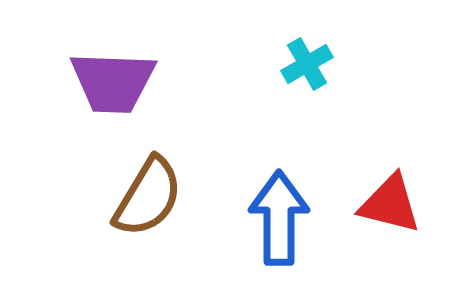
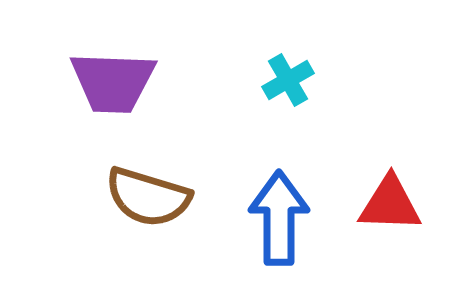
cyan cross: moved 19 px left, 16 px down
brown semicircle: rotated 76 degrees clockwise
red triangle: rotated 12 degrees counterclockwise
